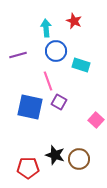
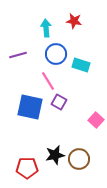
red star: rotated 14 degrees counterclockwise
blue circle: moved 3 px down
pink line: rotated 12 degrees counterclockwise
black star: rotated 30 degrees counterclockwise
red pentagon: moved 1 px left
